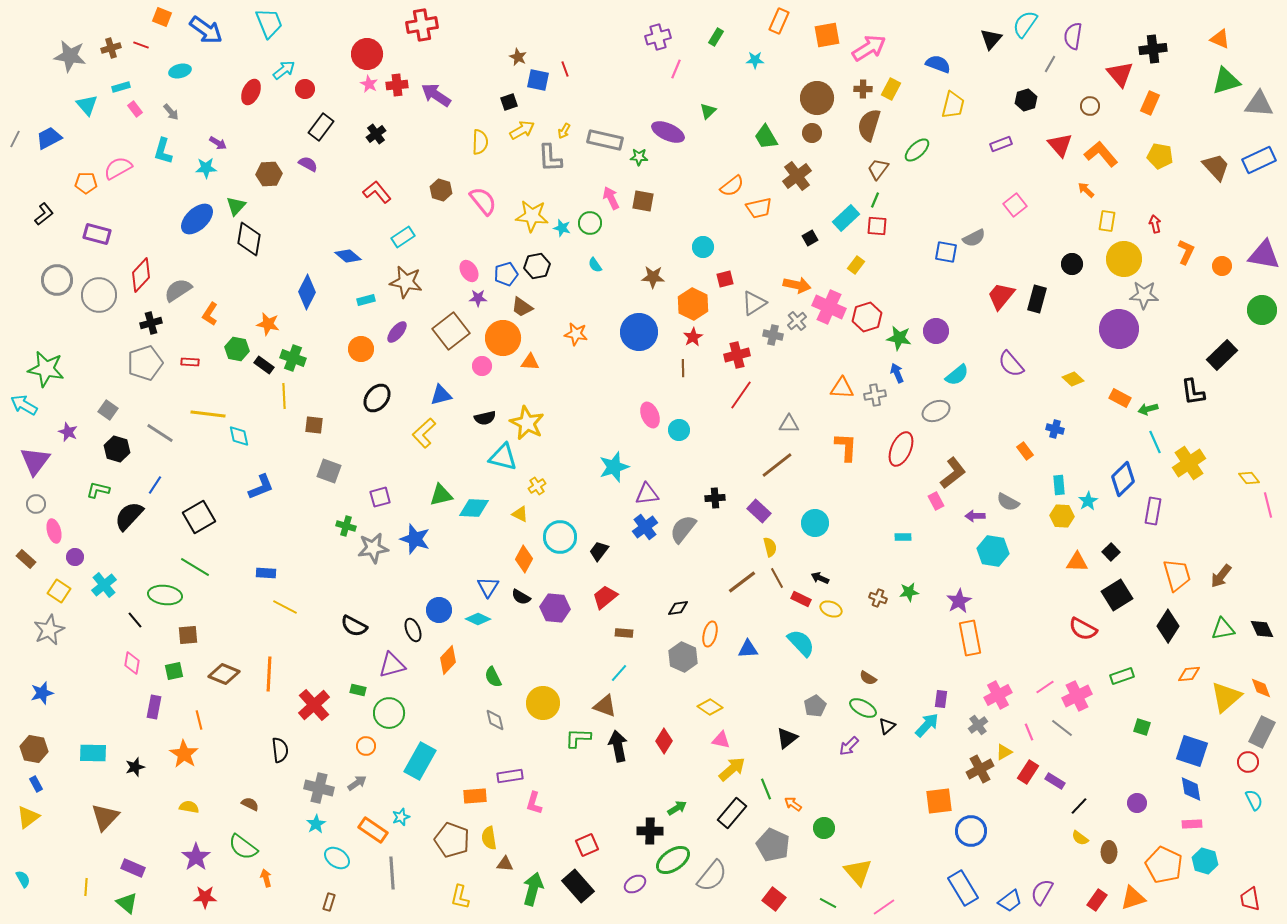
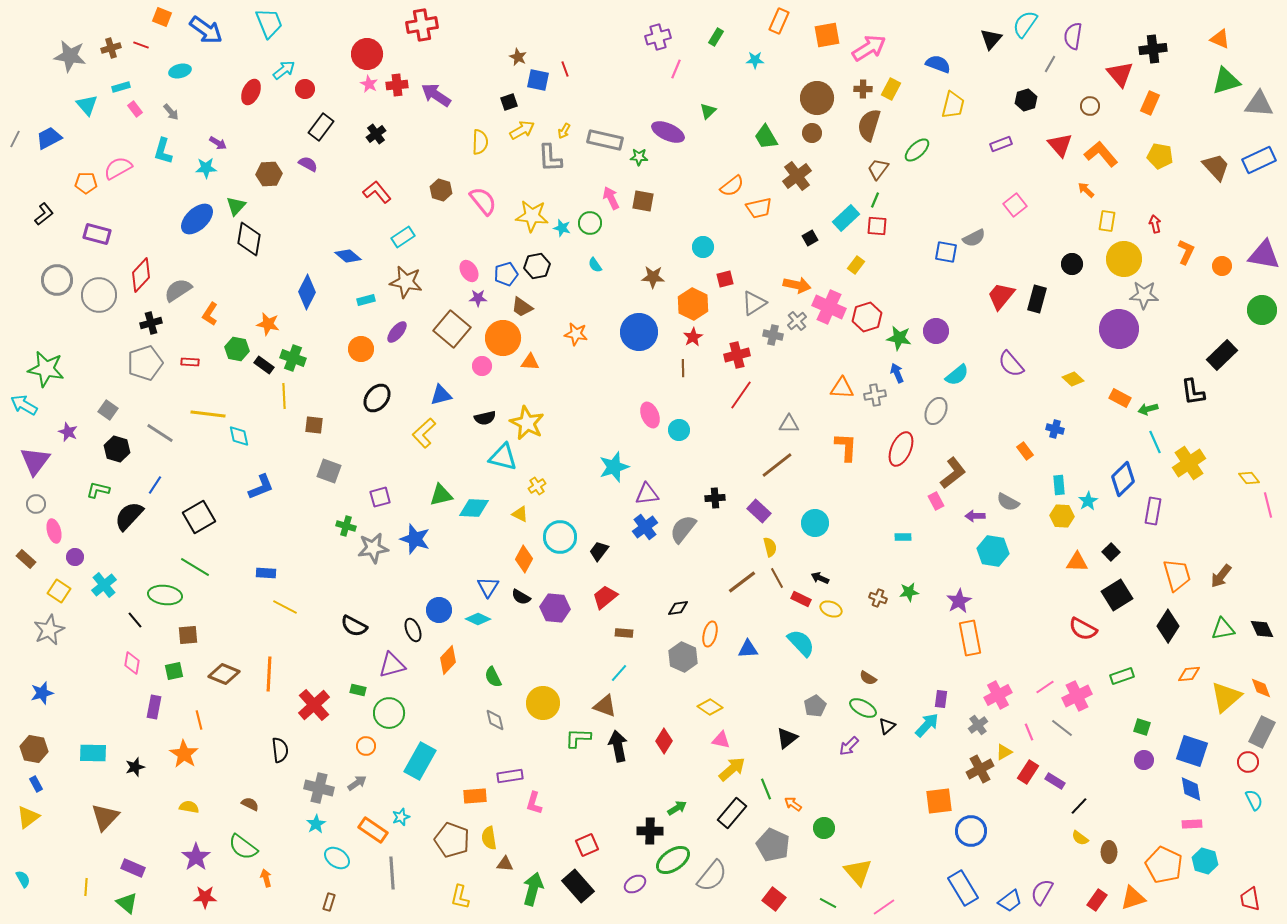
brown square at (451, 331): moved 1 px right, 2 px up; rotated 12 degrees counterclockwise
gray ellipse at (936, 411): rotated 40 degrees counterclockwise
purple circle at (1137, 803): moved 7 px right, 43 px up
